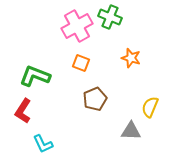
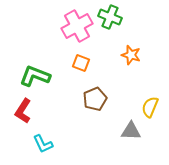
orange star: moved 3 px up
